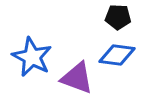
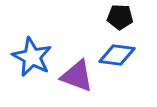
black pentagon: moved 2 px right
purple triangle: moved 2 px up
